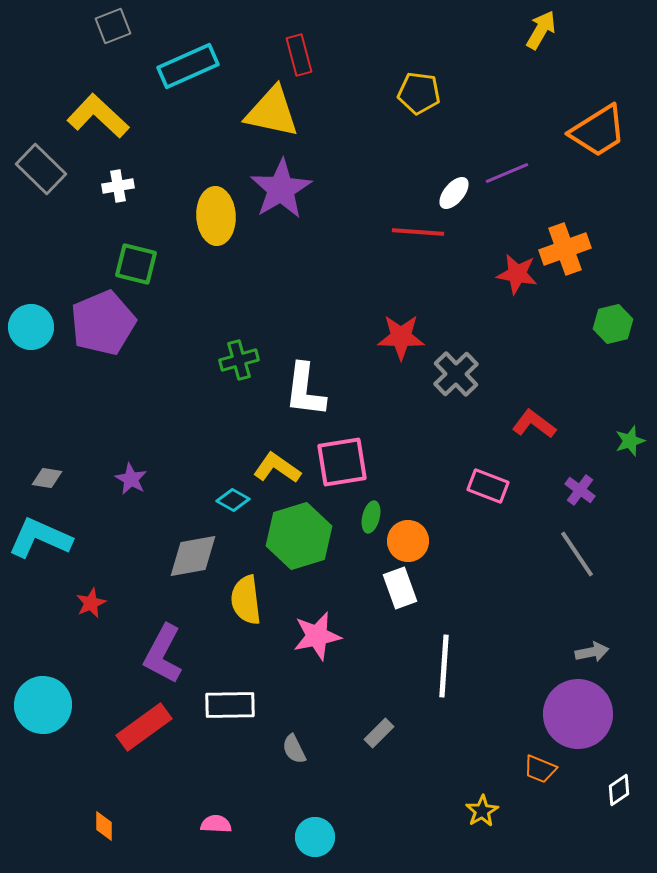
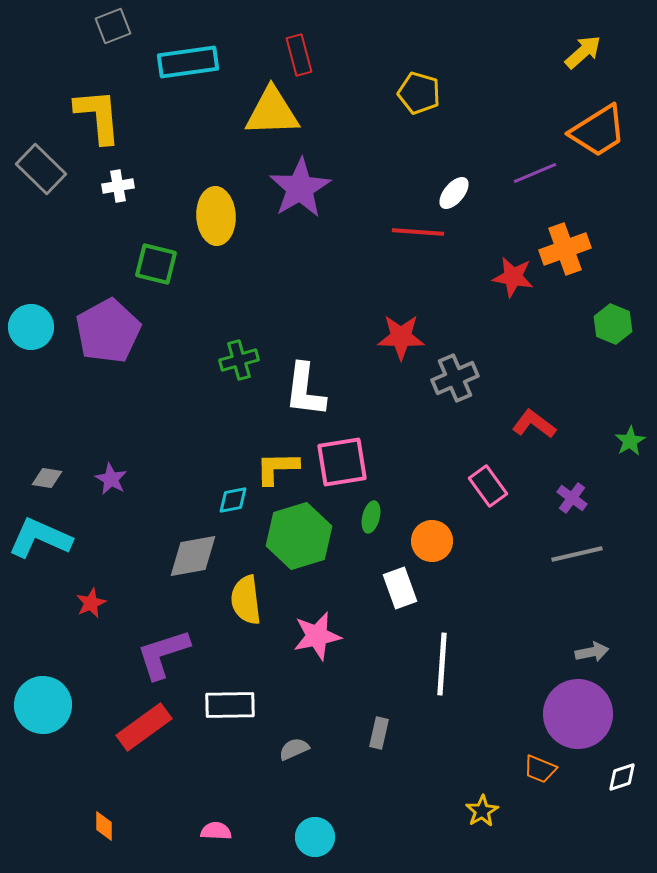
yellow arrow at (541, 30): moved 42 px right, 22 px down; rotated 18 degrees clockwise
cyan rectangle at (188, 66): moved 4 px up; rotated 16 degrees clockwise
yellow pentagon at (419, 93): rotated 9 degrees clockwise
yellow triangle at (272, 112): rotated 14 degrees counterclockwise
yellow L-shape at (98, 116): rotated 42 degrees clockwise
purple line at (507, 173): moved 28 px right
purple star at (281, 189): moved 19 px right, 1 px up
green square at (136, 264): moved 20 px right
red star at (517, 274): moved 4 px left, 3 px down
purple pentagon at (103, 323): moved 5 px right, 8 px down; rotated 6 degrees counterclockwise
green hexagon at (613, 324): rotated 24 degrees counterclockwise
gray cross at (456, 374): moved 1 px left, 4 px down; rotated 21 degrees clockwise
green star at (630, 441): rotated 12 degrees counterclockwise
yellow L-shape at (277, 468): rotated 36 degrees counterclockwise
purple star at (131, 479): moved 20 px left
pink rectangle at (488, 486): rotated 33 degrees clockwise
purple cross at (580, 490): moved 8 px left, 8 px down
cyan diamond at (233, 500): rotated 40 degrees counterclockwise
orange circle at (408, 541): moved 24 px right
gray line at (577, 554): rotated 69 degrees counterclockwise
purple L-shape at (163, 654): rotated 44 degrees clockwise
white line at (444, 666): moved 2 px left, 2 px up
gray rectangle at (379, 733): rotated 32 degrees counterclockwise
gray semicircle at (294, 749): rotated 92 degrees clockwise
white diamond at (619, 790): moved 3 px right, 13 px up; rotated 16 degrees clockwise
pink semicircle at (216, 824): moved 7 px down
